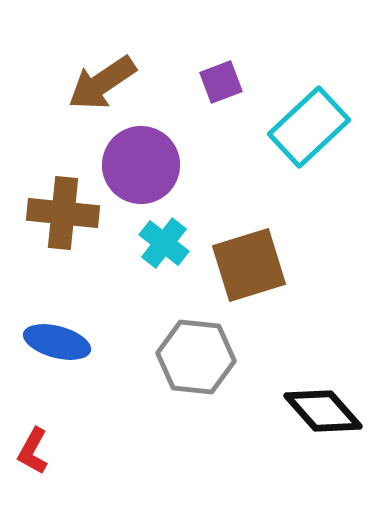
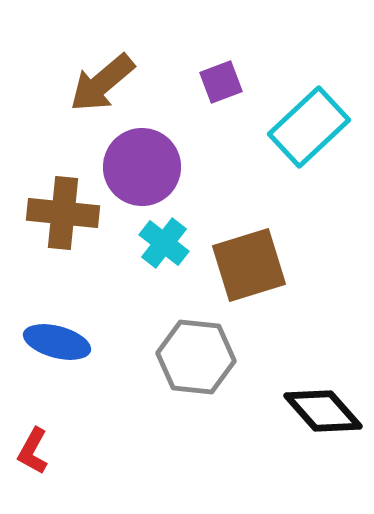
brown arrow: rotated 6 degrees counterclockwise
purple circle: moved 1 px right, 2 px down
